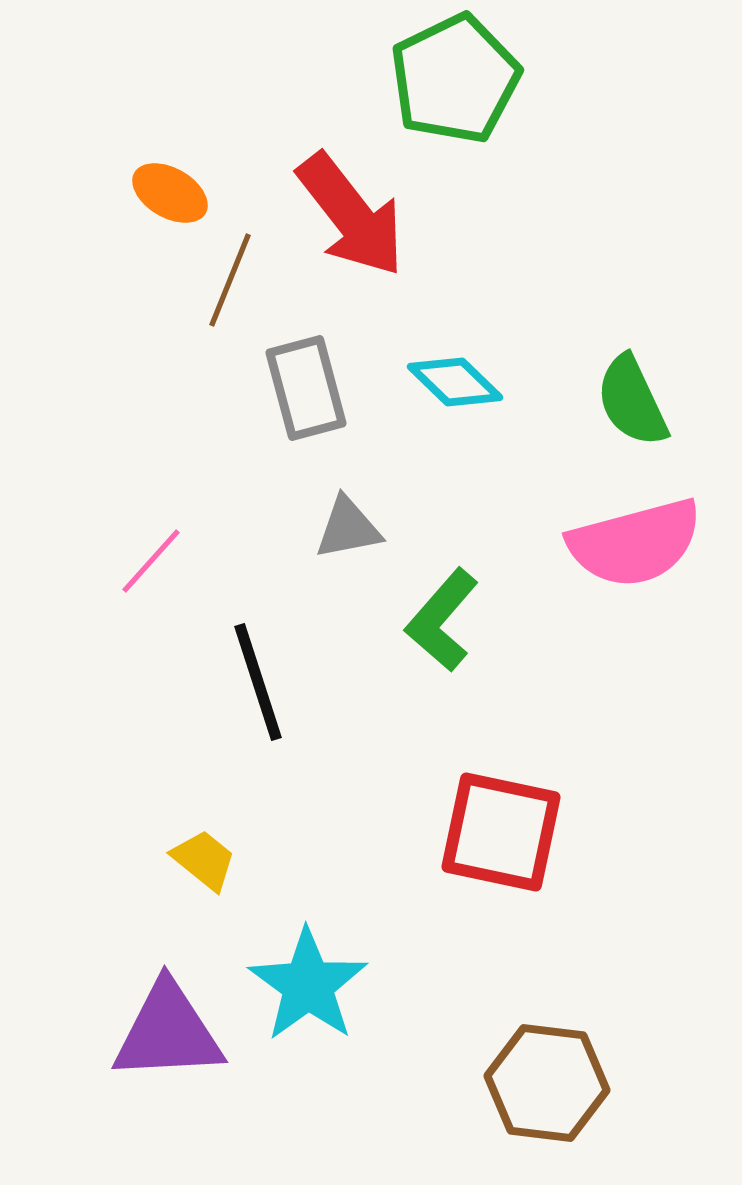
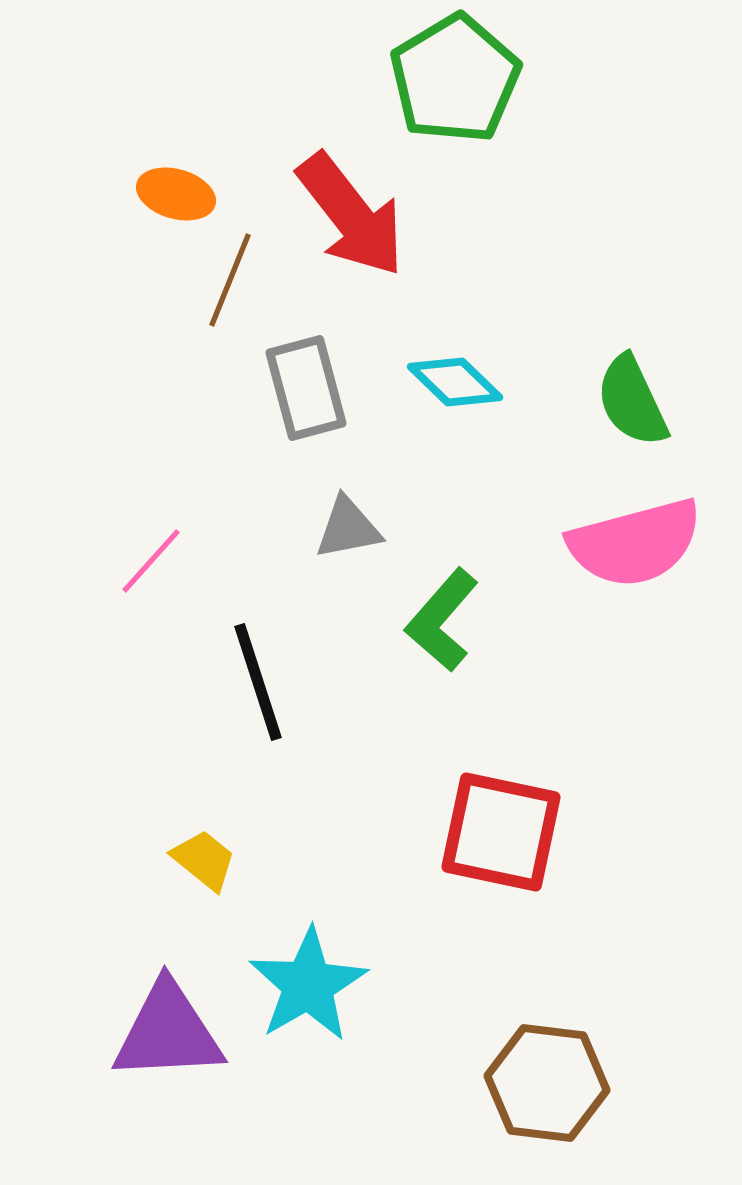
green pentagon: rotated 5 degrees counterclockwise
orange ellipse: moved 6 px right, 1 px down; rotated 14 degrees counterclockwise
cyan star: rotated 6 degrees clockwise
